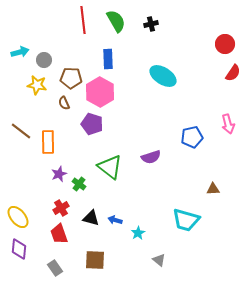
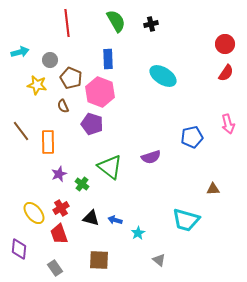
red line: moved 16 px left, 3 px down
gray circle: moved 6 px right
red semicircle: moved 7 px left
brown pentagon: rotated 20 degrees clockwise
pink hexagon: rotated 8 degrees counterclockwise
brown semicircle: moved 1 px left, 3 px down
brown line: rotated 15 degrees clockwise
green cross: moved 3 px right
yellow ellipse: moved 16 px right, 4 px up
brown square: moved 4 px right
